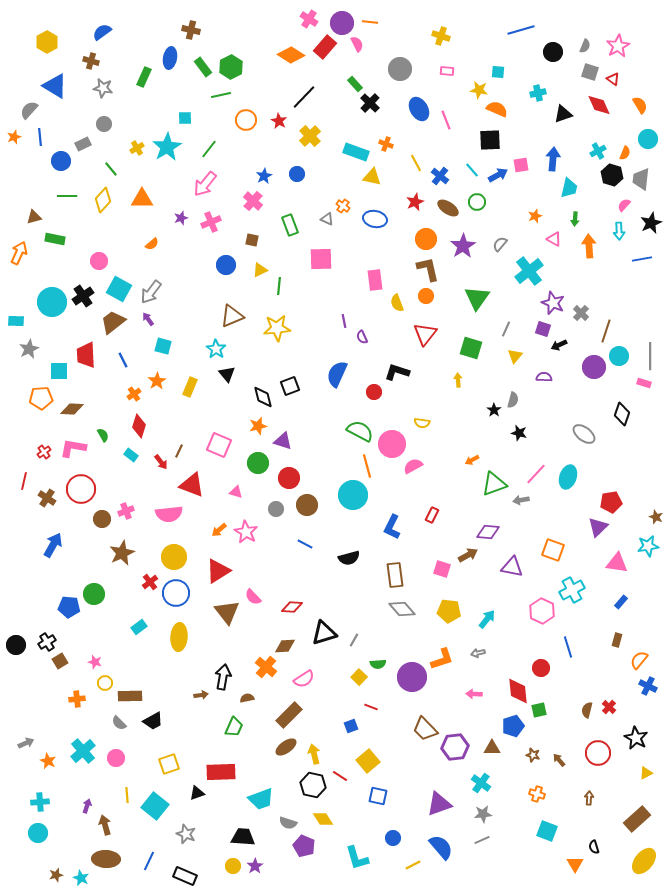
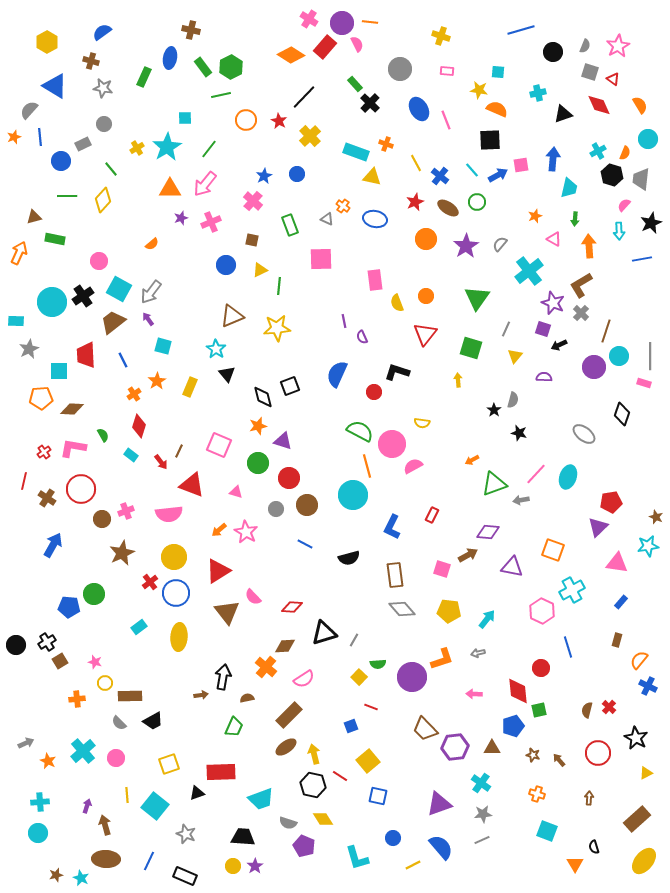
orange triangle at (142, 199): moved 28 px right, 10 px up
purple star at (463, 246): moved 3 px right
brown L-shape at (428, 269): moved 153 px right, 16 px down; rotated 108 degrees counterclockwise
